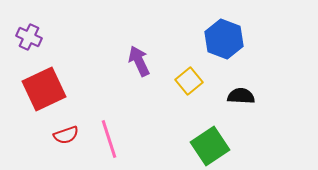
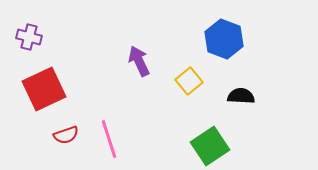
purple cross: rotated 10 degrees counterclockwise
